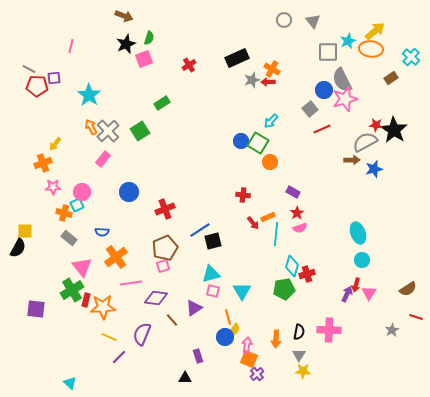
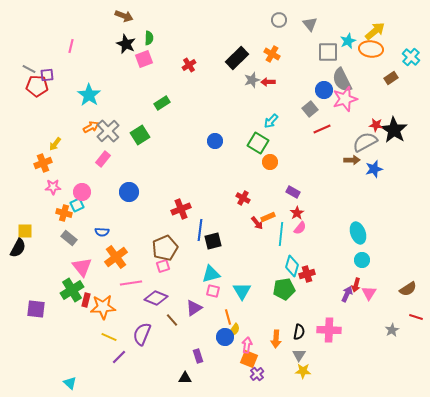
gray circle at (284, 20): moved 5 px left
gray triangle at (313, 21): moved 3 px left, 3 px down
green semicircle at (149, 38): rotated 16 degrees counterclockwise
black star at (126, 44): rotated 24 degrees counterclockwise
black rectangle at (237, 58): rotated 20 degrees counterclockwise
orange cross at (272, 69): moved 15 px up
purple square at (54, 78): moved 7 px left, 3 px up
orange arrow at (91, 127): rotated 91 degrees clockwise
green square at (140, 131): moved 4 px down
blue circle at (241, 141): moved 26 px left
red cross at (243, 195): moved 3 px down; rotated 24 degrees clockwise
red cross at (165, 209): moved 16 px right
red arrow at (253, 223): moved 4 px right
pink semicircle at (300, 228): rotated 32 degrees counterclockwise
blue line at (200, 230): rotated 50 degrees counterclockwise
cyan line at (276, 234): moved 5 px right
purple diamond at (156, 298): rotated 15 degrees clockwise
